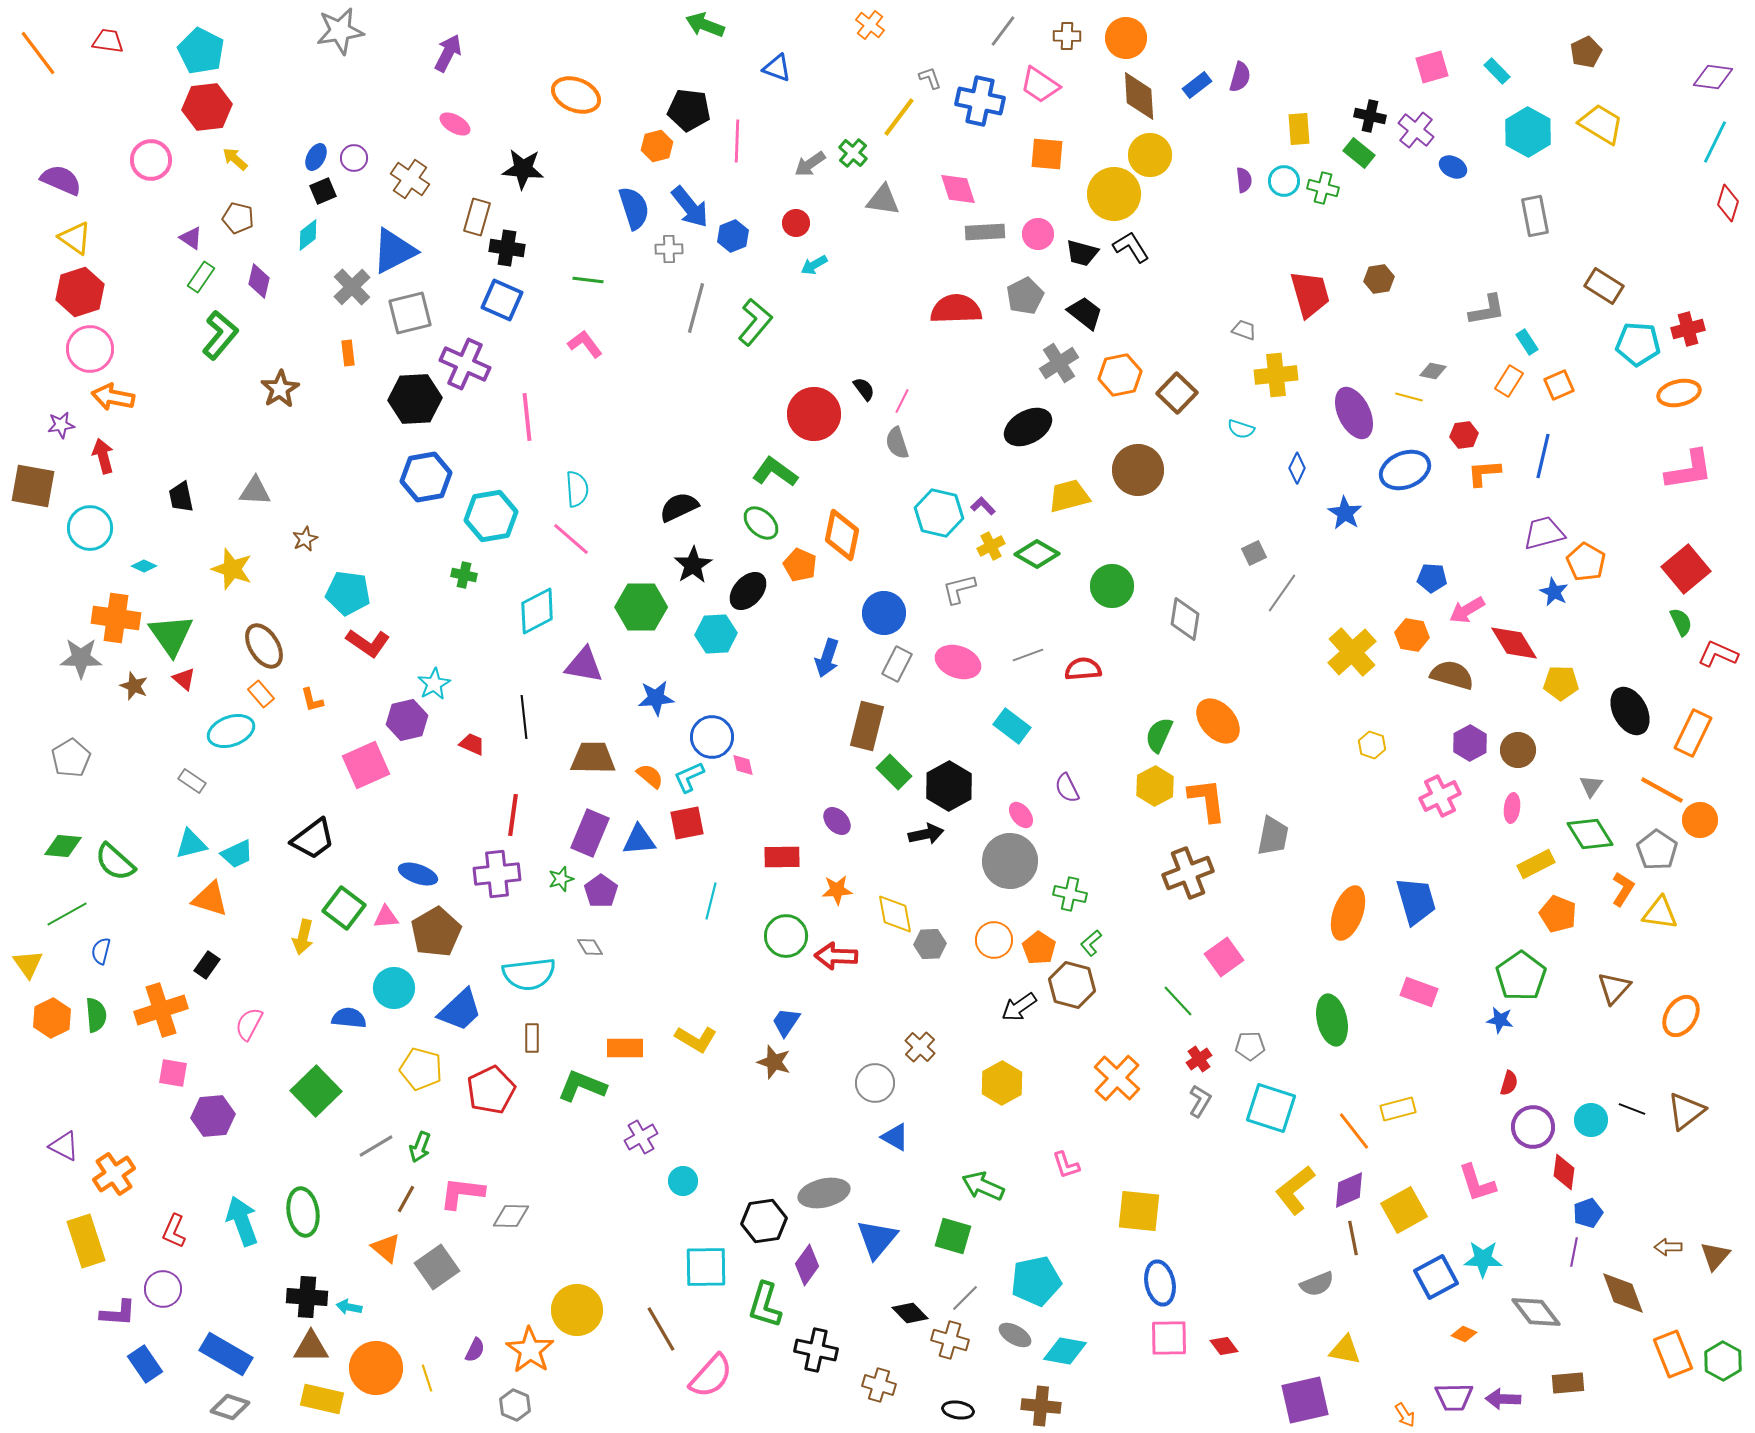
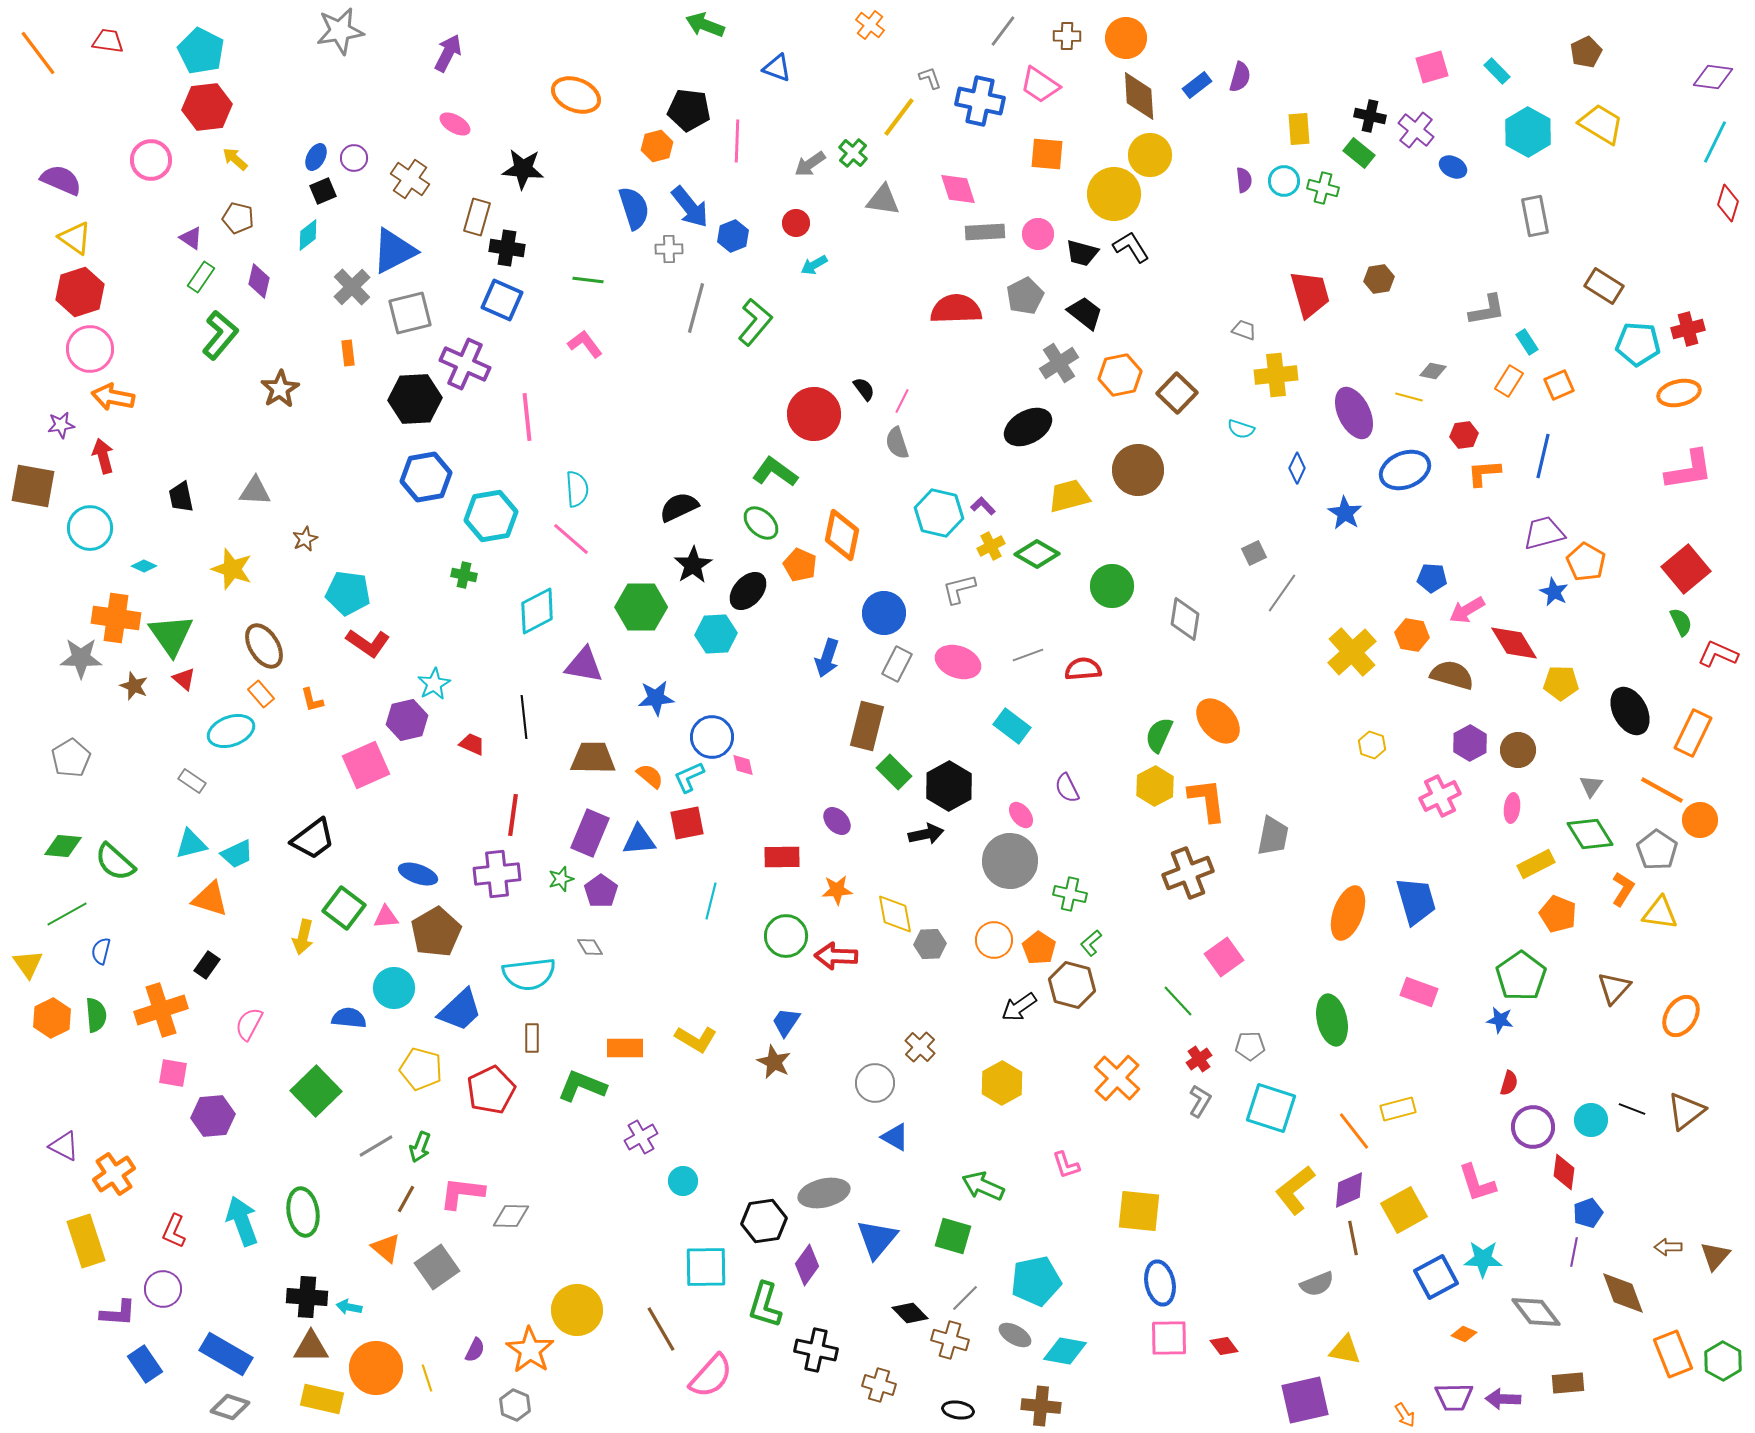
brown star at (774, 1062): rotated 8 degrees clockwise
